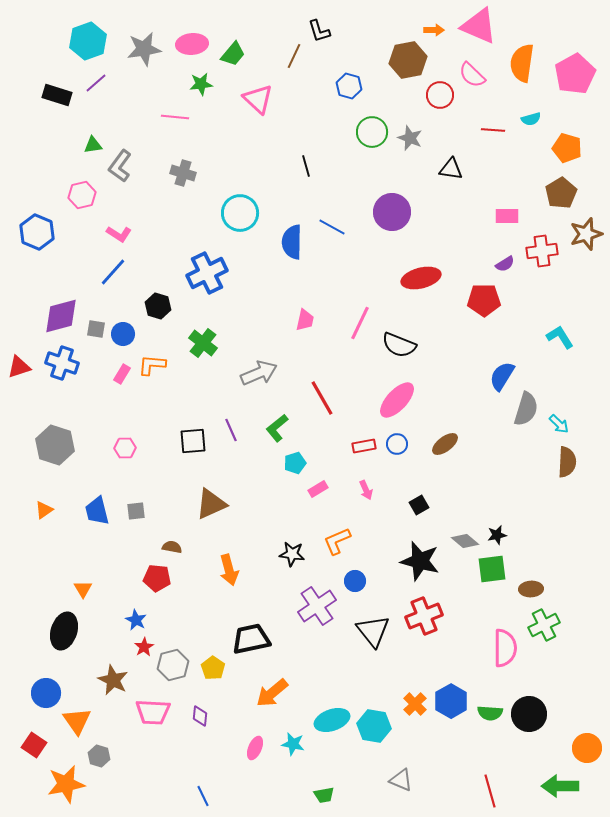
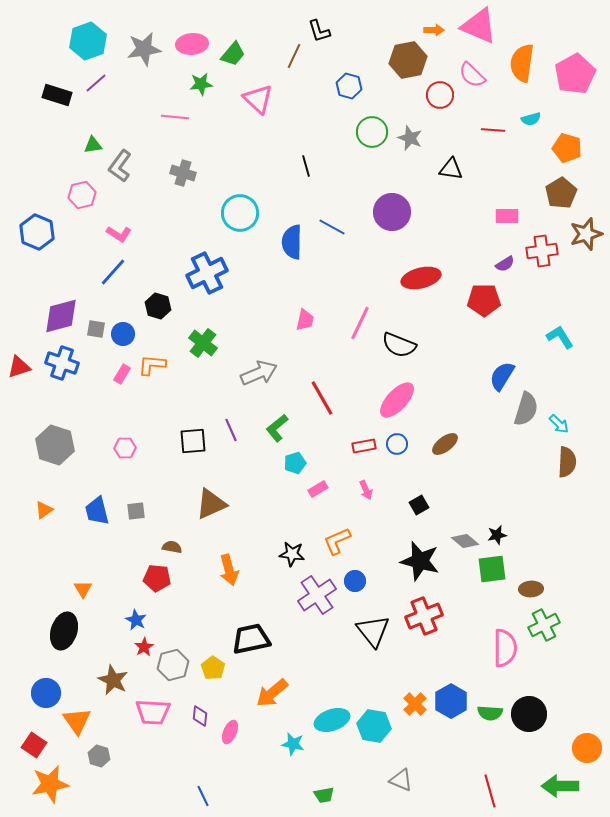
purple cross at (317, 606): moved 11 px up
pink ellipse at (255, 748): moved 25 px left, 16 px up
orange star at (66, 784): moved 16 px left
